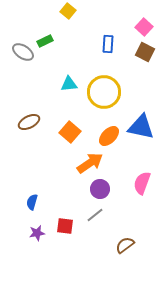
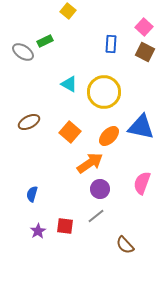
blue rectangle: moved 3 px right
cyan triangle: rotated 36 degrees clockwise
blue semicircle: moved 8 px up
gray line: moved 1 px right, 1 px down
purple star: moved 1 px right, 2 px up; rotated 21 degrees counterclockwise
brown semicircle: rotated 96 degrees counterclockwise
